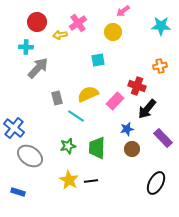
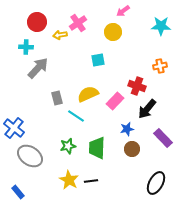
blue rectangle: rotated 32 degrees clockwise
